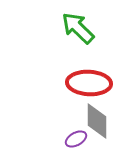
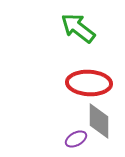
green arrow: rotated 6 degrees counterclockwise
gray diamond: moved 2 px right
